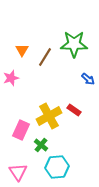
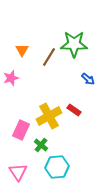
brown line: moved 4 px right
